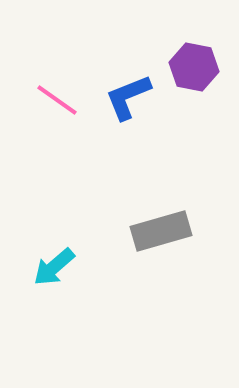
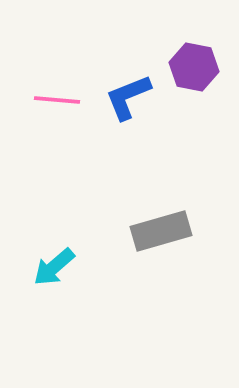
pink line: rotated 30 degrees counterclockwise
